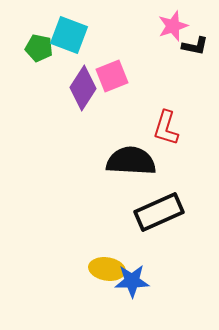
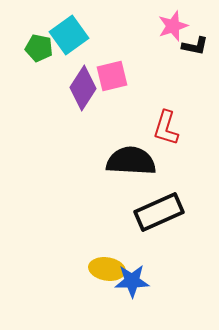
cyan square: rotated 33 degrees clockwise
pink square: rotated 8 degrees clockwise
